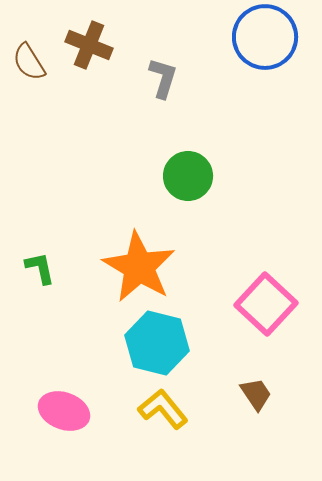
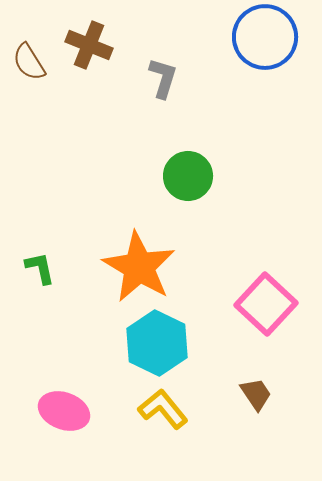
cyan hexagon: rotated 12 degrees clockwise
